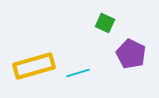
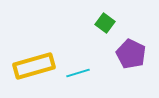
green square: rotated 12 degrees clockwise
